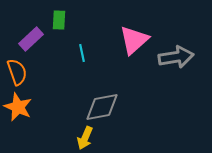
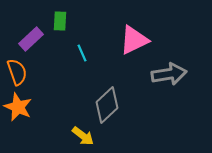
green rectangle: moved 1 px right, 1 px down
pink triangle: rotated 16 degrees clockwise
cyan line: rotated 12 degrees counterclockwise
gray arrow: moved 7 px left, 17 px down
gray diamond: moved 5 px right, 2 px up; rotated 33 degrees counterclockwise
yellow arrow: moved 2 px left, 2 px up; rotated 75 degrees counterclockwise
